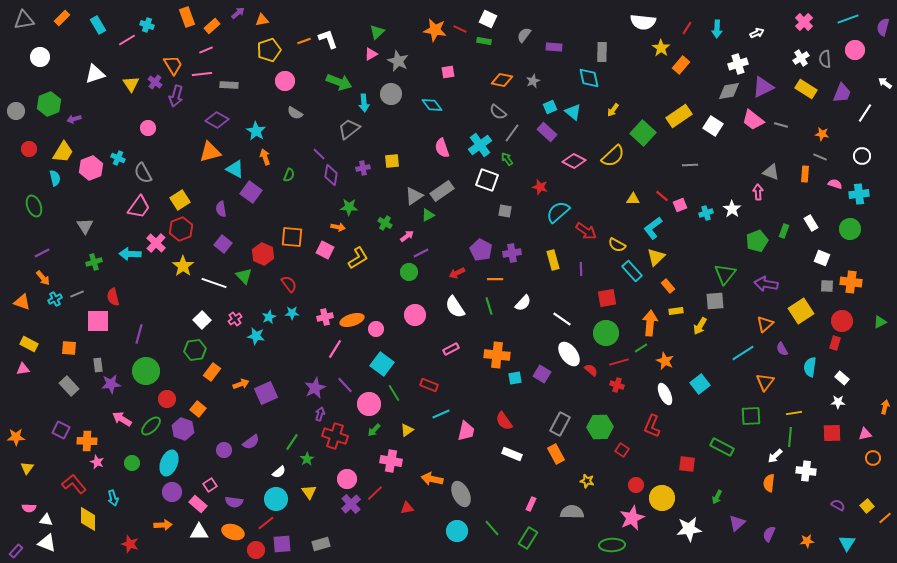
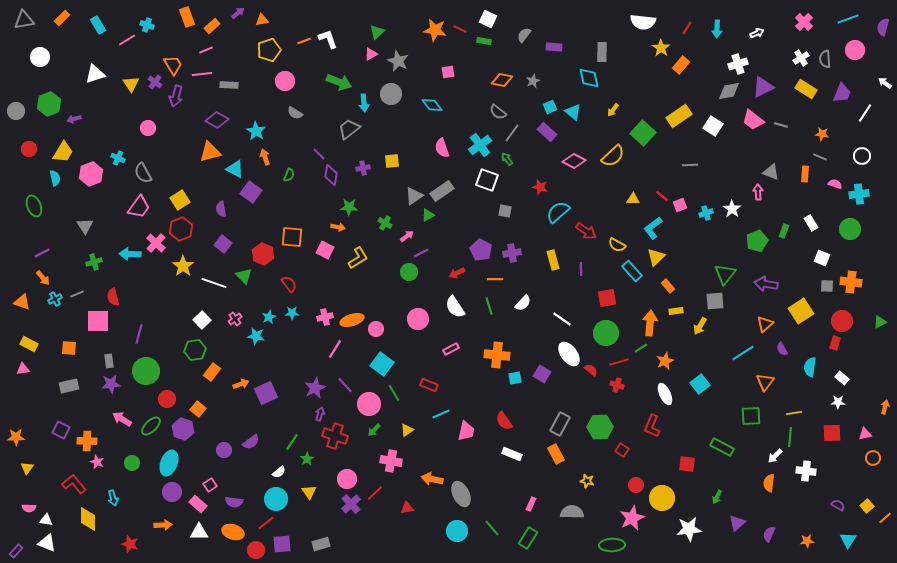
pink hexagon at (91, 168): moved 6 px down
pink circle at (415, 315): moved 3 px right, 4 px down
orange star at (665, 361): rotated 24 degrees clockwise
gray rectangle at (98, 365): moved 11 px right, 4 px up
gray rectangle at (69, 386): rotated 60 degrees counterclockwise
cyan triangle at (847, 543): moved 1 px right, 3 px up
